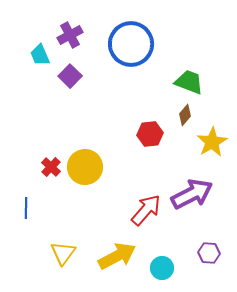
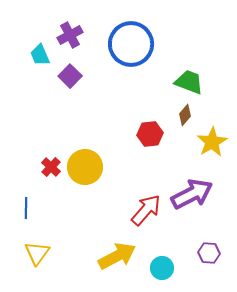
yellow triangle: moved 26 px left
